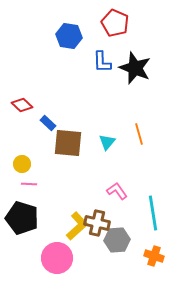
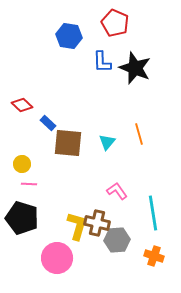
yellow L-shape: rotated 32 degrees counterclockwise
